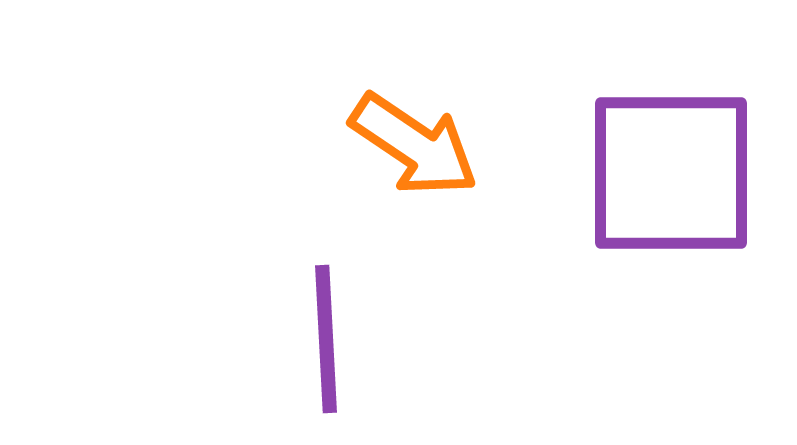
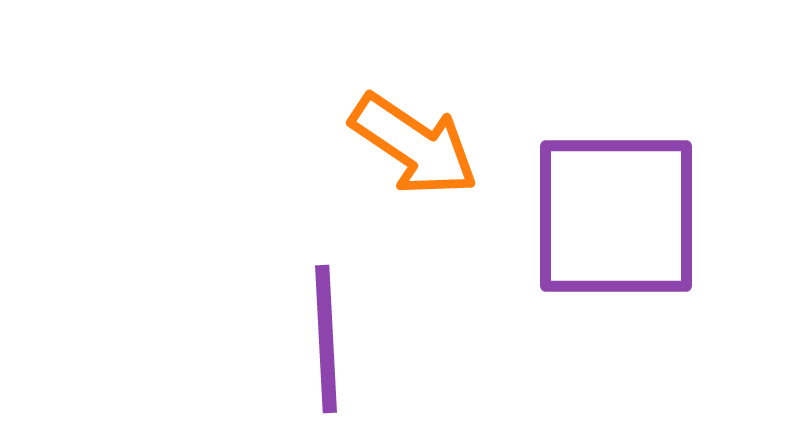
purple square: moved 55 px left, 43 px down
